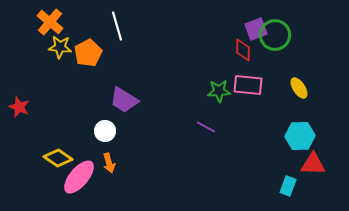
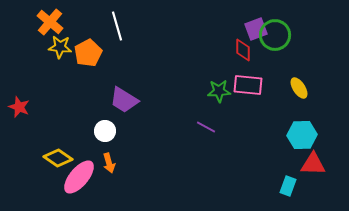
cyan hexagon: moved 2 px right, 1 px up
